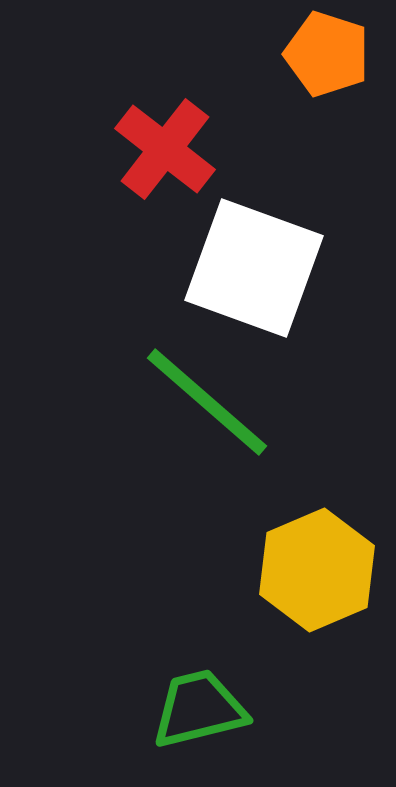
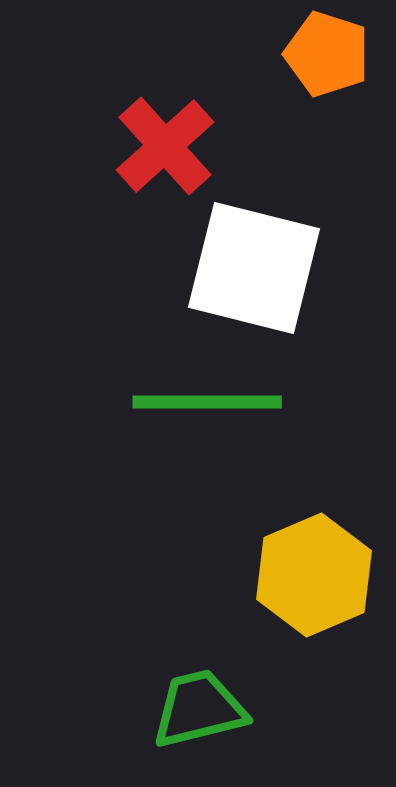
red cross: moved 3 px up; rotated 10 degrees clockwise
white square: rotated 6 degrees counterclockwise
green line: rotated 41 degrees counterclockwise
yellow hexagon: moved 3 px left, 5 px down
